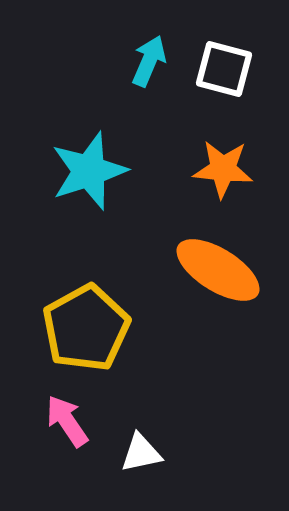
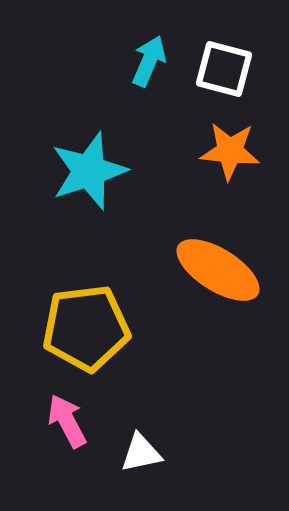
orange star: moved 7 px right, 18 px up
yellow pentagon: rotated 22 degrees clockwise
pink arrow: rotated 6 degrees clockwise
